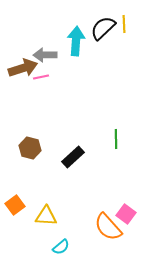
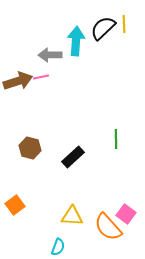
gray arrow: moved 5 px right
brown arrow: moved 5 px left, 13 px down
yellow triangle: moved 26 px right
cyan semicircle: moved 3 px left; rotated 30 degrees counterclockwise
